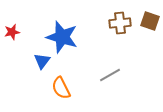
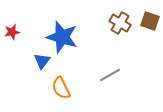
brown cross: rotated 35 degrees clockwise
